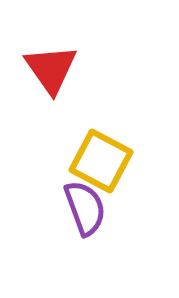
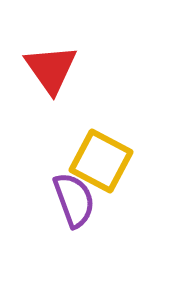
purple semicircle: moved 11 px left, 8 px up
